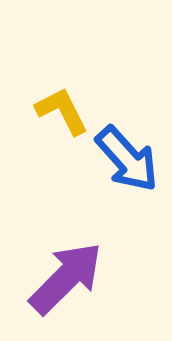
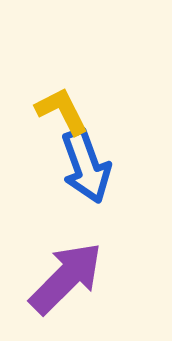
blue arrow: moved 41 px left, 7 px down; rotated 22 degrees clockwise
